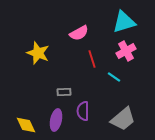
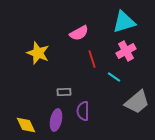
gray trapezoid: moved 14 px right, 17 px up
